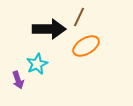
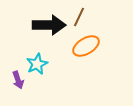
black arrow: moved 4 px up
